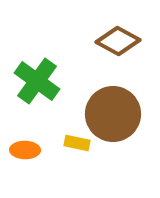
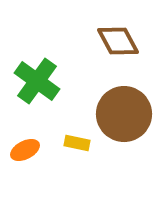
brown diamond: rotated 33 degrees clockwise
brown circle: moved 11 px right
orange ellipse: rotated 28 degrees counterclockwise
